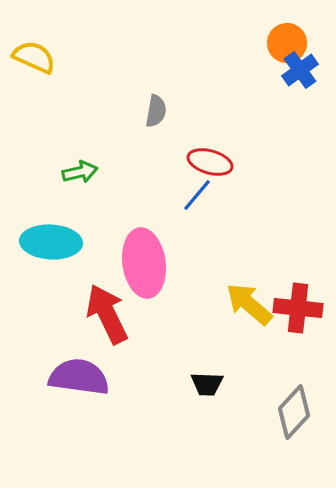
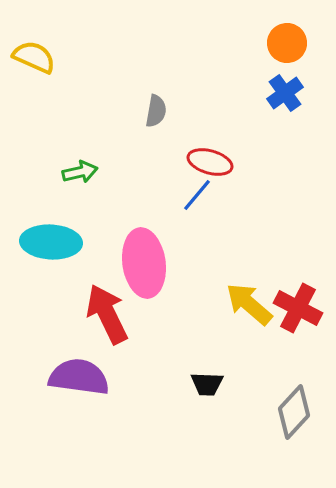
blue cross: moved 15 px left, 23 px down
red cross: rotated 21 degrees clockwise
